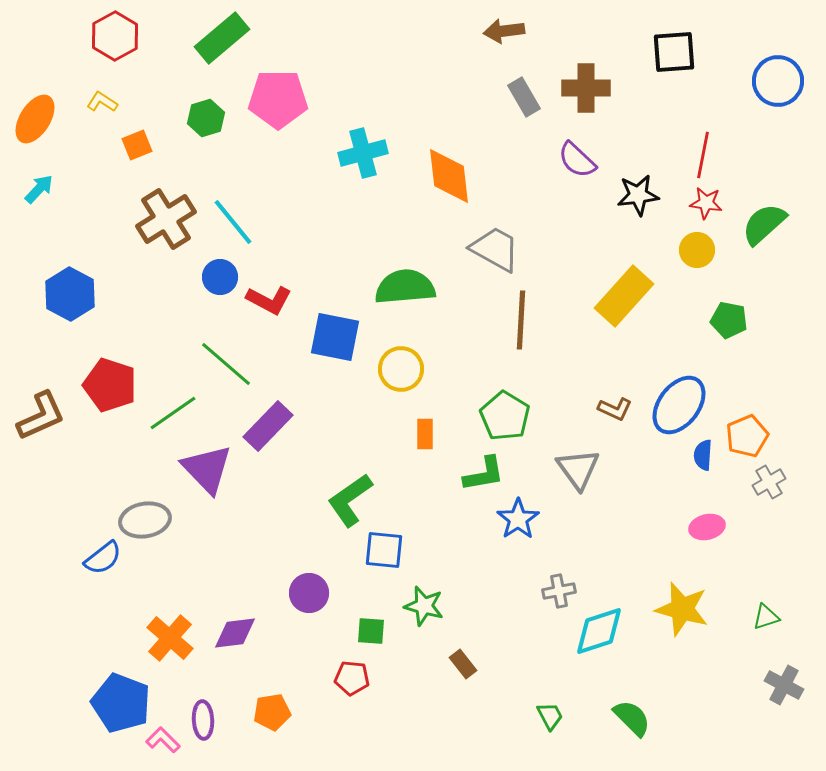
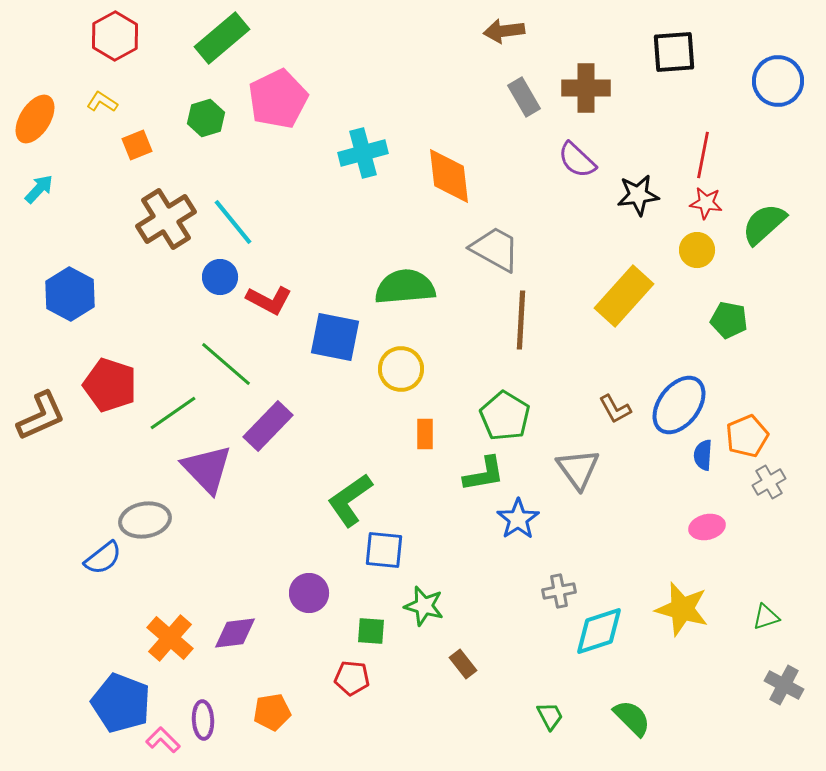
pink pentagon at (278, 99): rotated 26 degrees counterclockwise
brown L-shape at (615, 409): rotated 36 degrees clockwise
